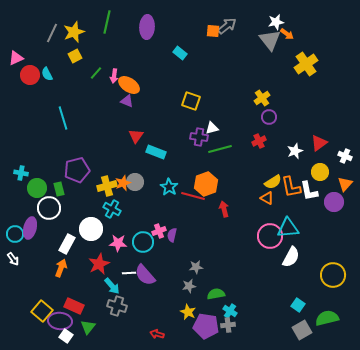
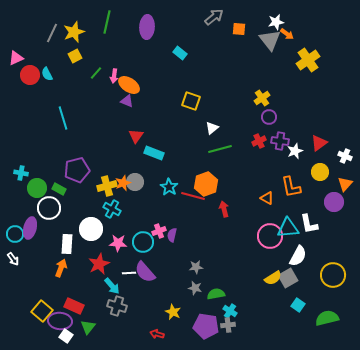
gray arrow at (227, 26): moved 13 px left, 9 px up
orange square at (213, 31): moved 26 px right, 2 px up
yellow cross at (306, 64): moved 2 px right, 4 px up
white triangle at (212, 128): rotated 24 degrees counterclockwise
purple cross at (199, 137): moved 81 px right, 4 px down
cyan rectangle at (156, 152): moved 2 px left, 1 px down
yellow semicircle at (273, 182): moved 96 px down
green rectangle at (59, 189): rotated 48 degrees counterclockwise
white L-shape at (309, 191): moved 33 px down
white rectangle at (67, 244): rotated 24 degrees counterclockwise
white semicircle at (291, 257): moved 7 px right, 1 px up
purple semicircle at (145, 275): moved 3 px up
gray star at (189, 286): moved 6 px right, 2 px down; rotated 24 degrees clockwise
yellow star at (188, 312): moved 15 px left
gray square at (302, 330): moved 14 px left, 52 px up
